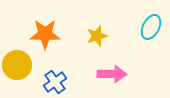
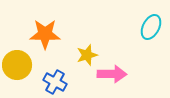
yellow star: moved 10 px left, 19 px down
blue cross: rotated 25 degrees counterclockwise
